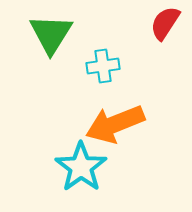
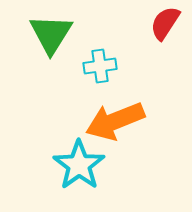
cyan cross: moved 3 px left
orange arrow: moved 3 px up
cyan star: moved 2 px left, 2 px up
